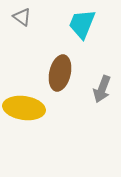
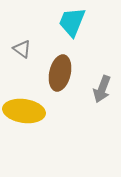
gray triangle: moved 32 px down
cyan trapezoid: moved 10 px left, 2 px up
yellow ellipse: moved 3 px down
